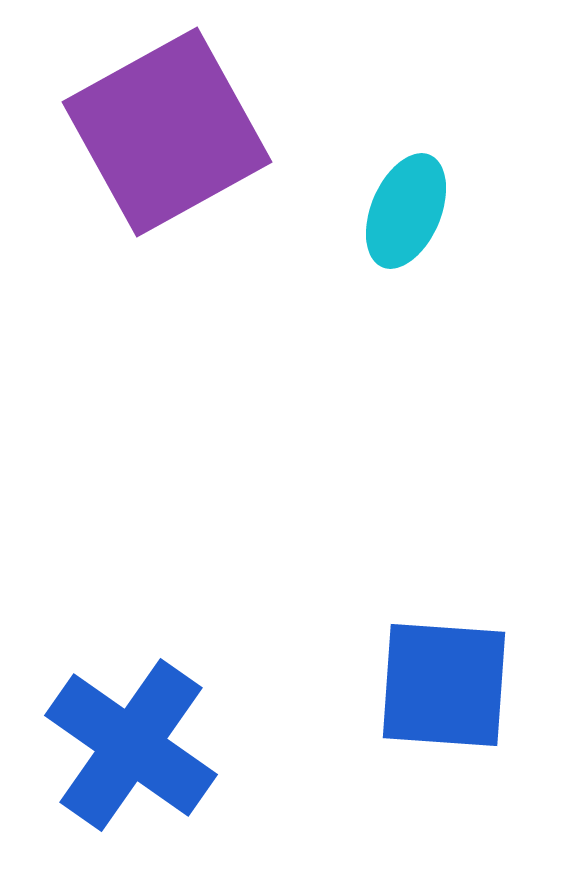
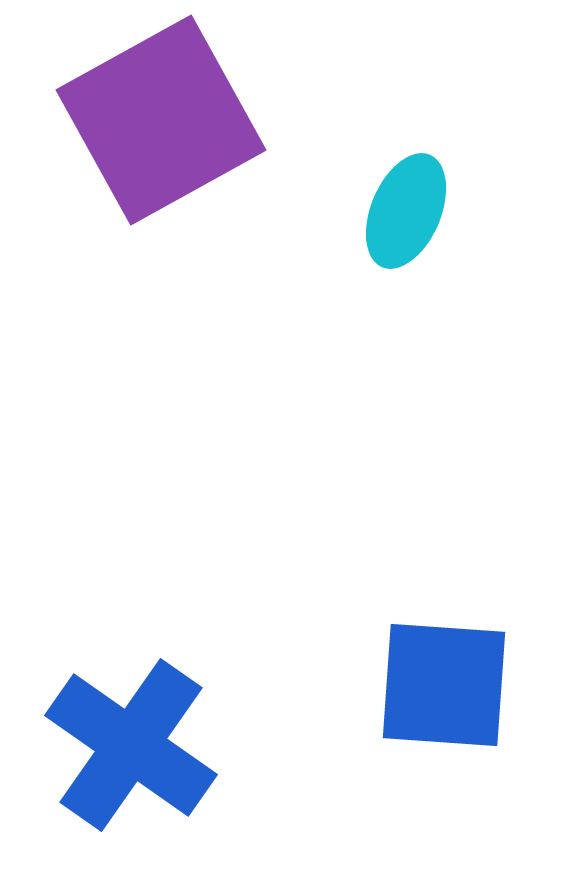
purple square: moved 6 px left, 12 px up
